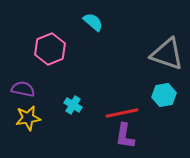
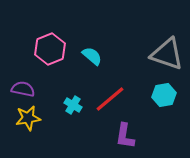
cyan semicircle: moved 1 px left, 34 px down
red line: moved 12 px left, 14 px up; rotated 28 degrees counterclockwise
